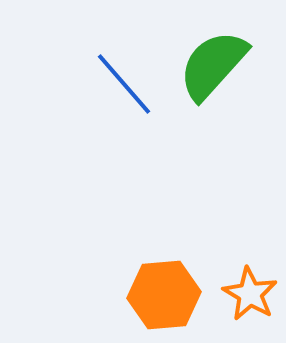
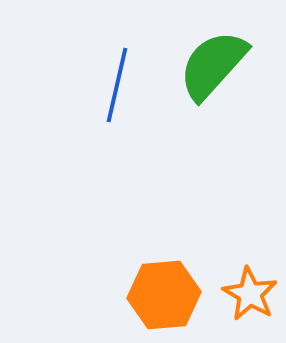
blue line: moved 7 px left, 1 px down; rotated 54 degrees clockwise
